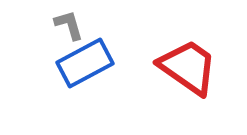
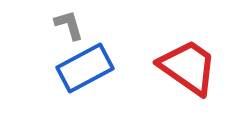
blue rectangle: moved 5 px down
